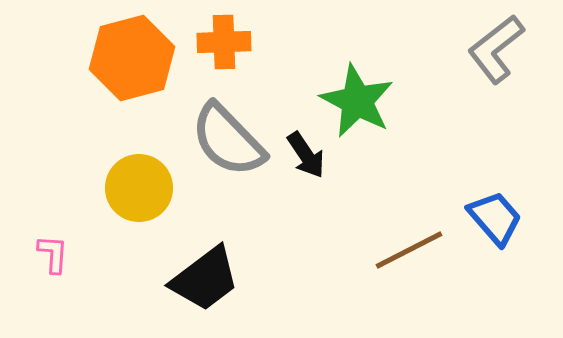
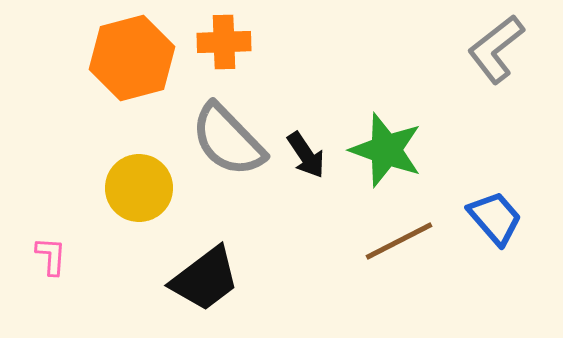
green star: moved 29 px right, 49 px down; rotated 8 degrees counterclockwise
brown line: moved 10 px left, 9 px up
pink L-shape: moved 2 px left, 2 px down
